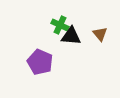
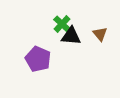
green cross: moved 2 px right, 1 px up; rotated 18 degrees clockwise
purple pentagon: moved 2 px left, 3 px up
